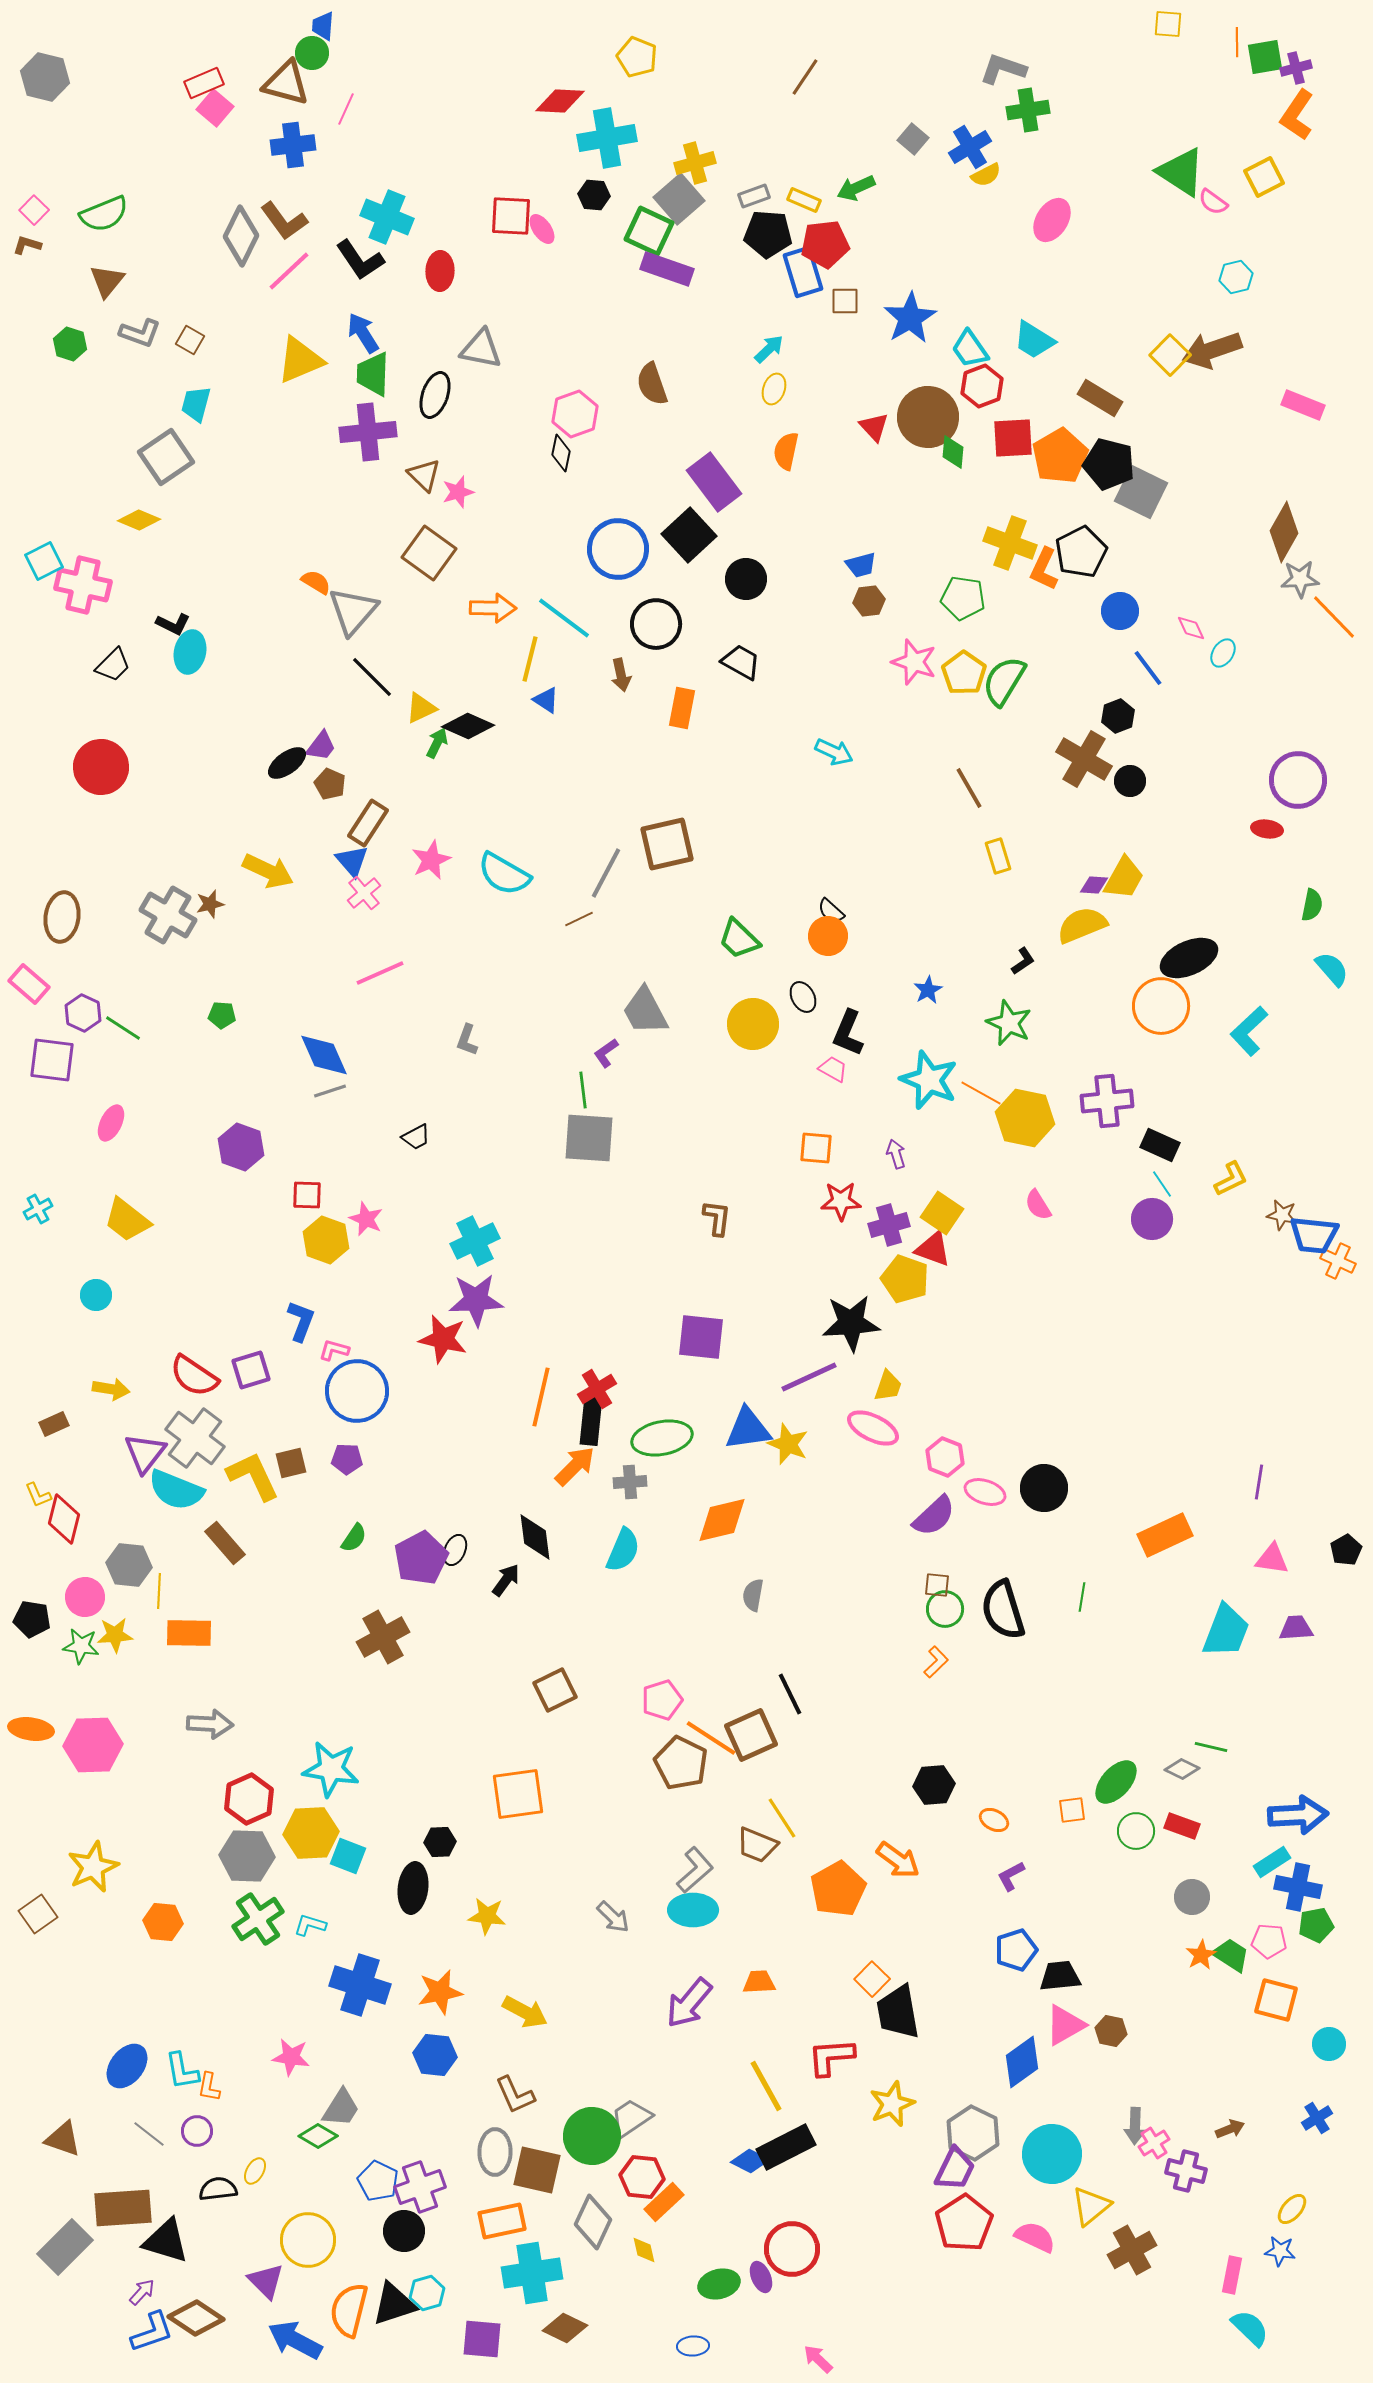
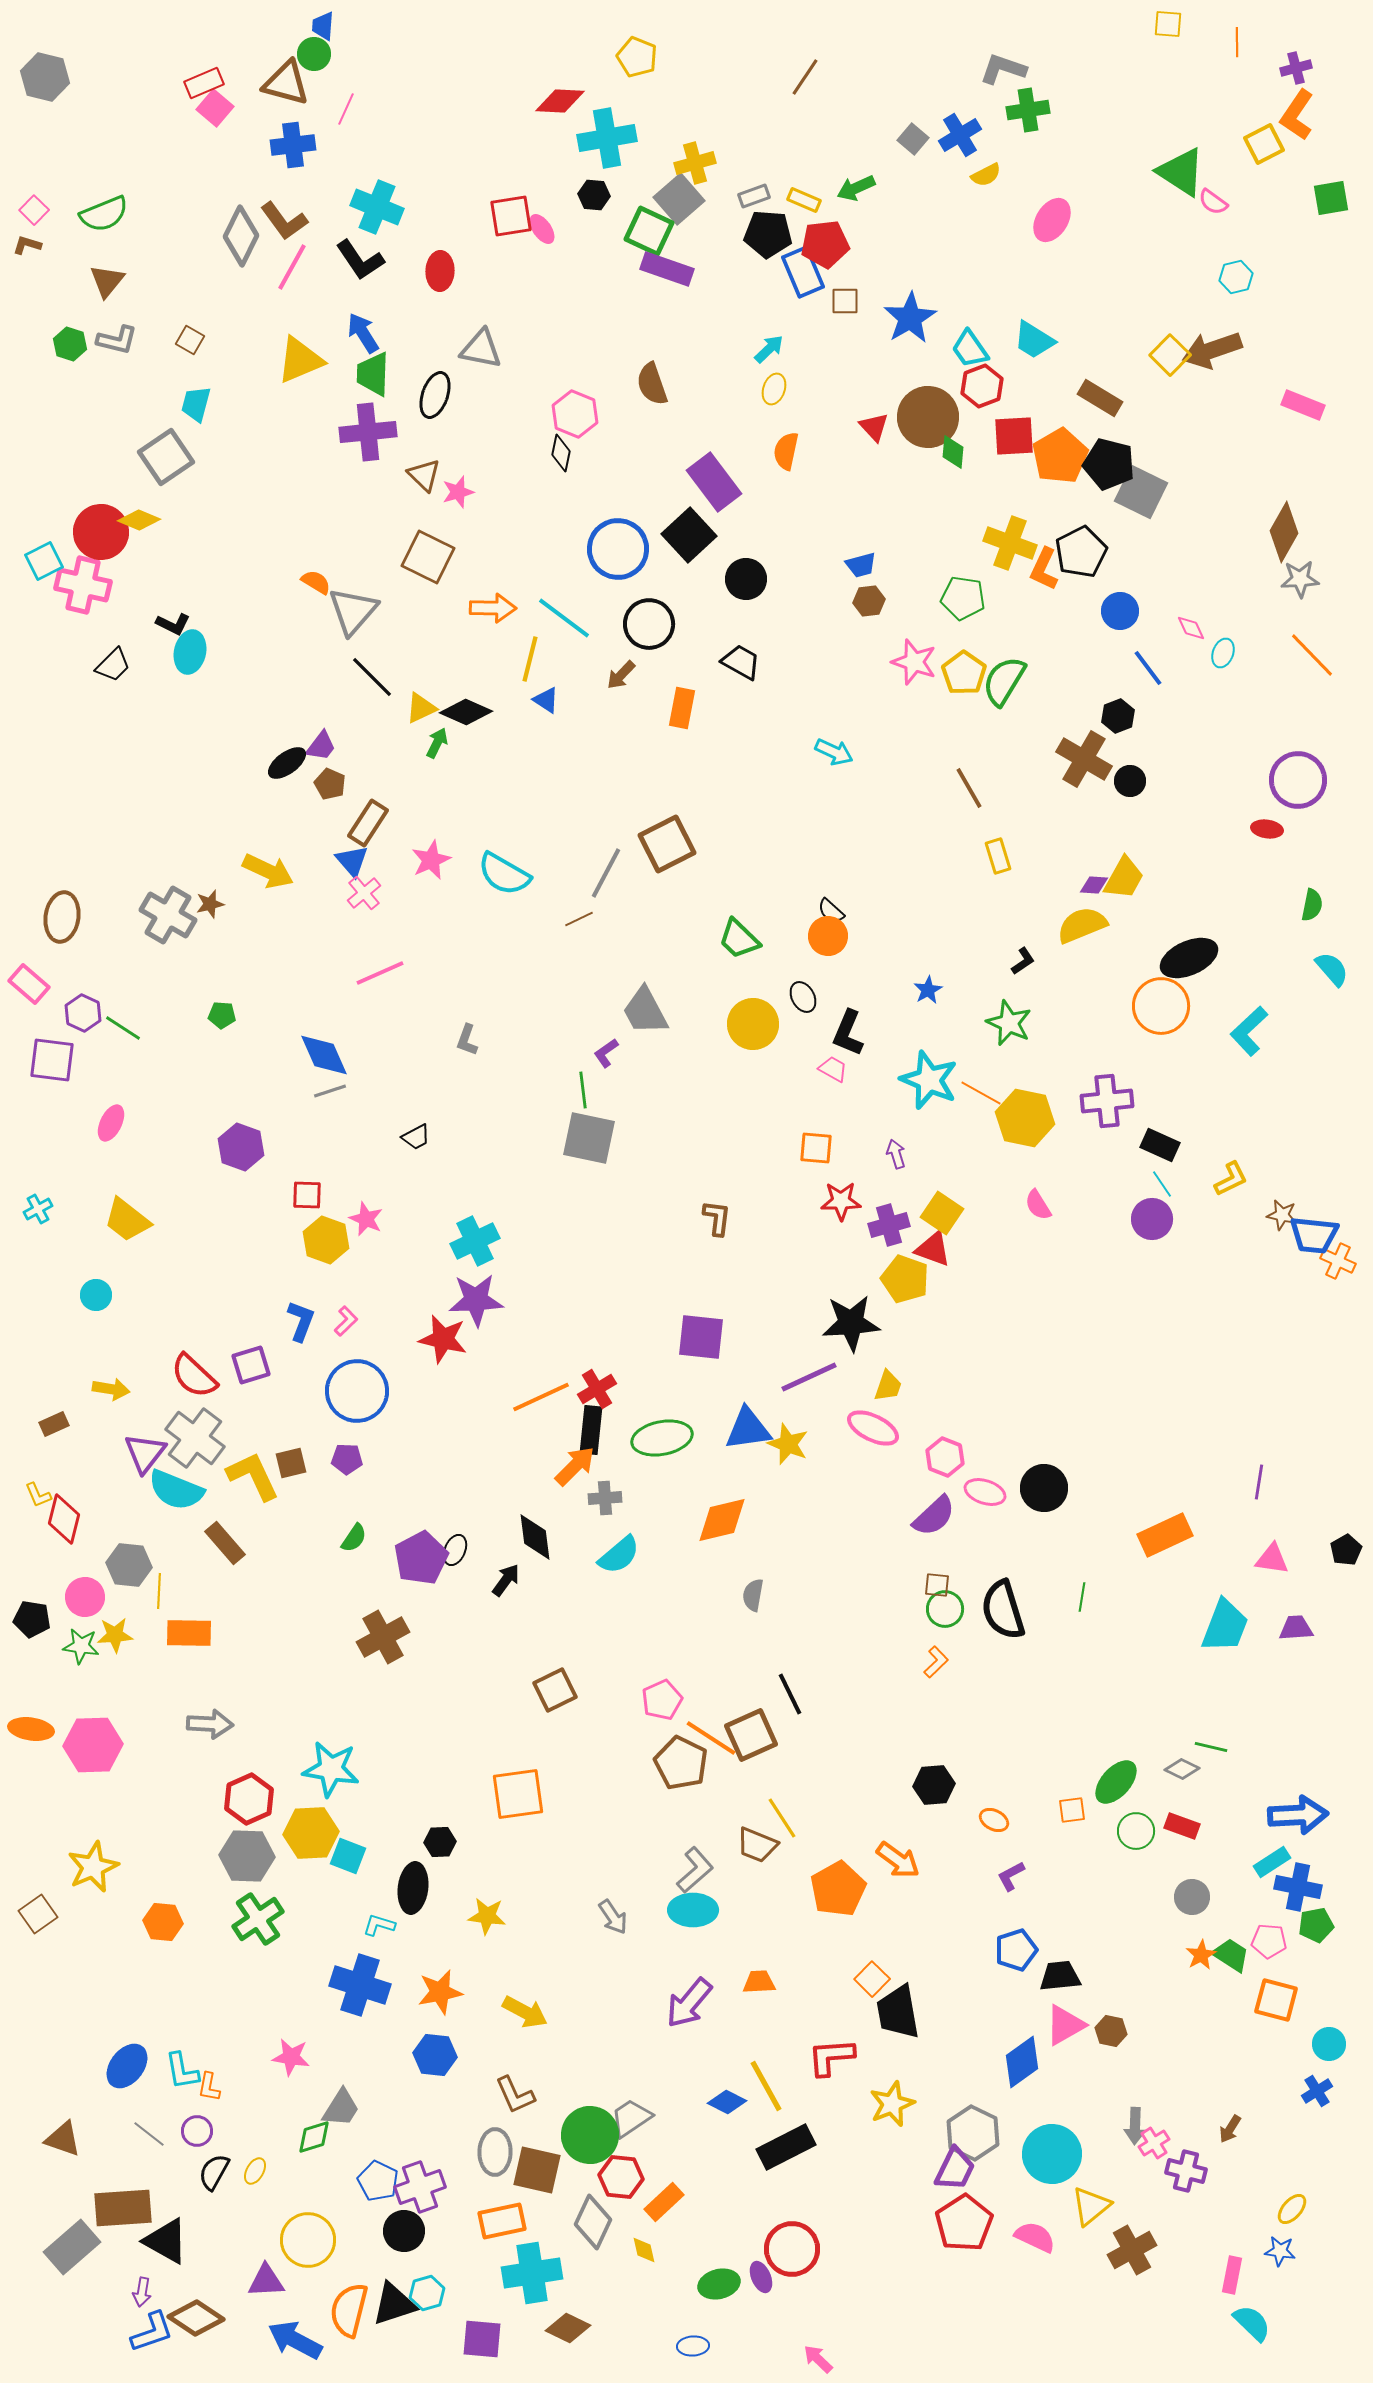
green circle at (312, 53): moved 2 px right, 1 px down
green square at (1265, 57): moved 66 px right, 141 px down
blue cross at (970, 147): moved 10 px left, 12 px up
yellow square at (1264, 177): moved 33 px up
red square at (511, 216): rotated 12 degrees counterclockwise
cyan cross at (387, 217): moved 10 px left, 10 px up
pink line at (289, 271): moved 3 px right, 4 px up; rotated 18 degrees counterclockwise
blue rectangle at (803, 272): rotated 6 degrees counterclockwise
gray L-shape at (140, 333): moved 23 px left, 7 px down; rotated 6 degrees counterclockwise
pink hexagon at (575, 414): rotated 18 degrees counterclockwise
red square at (1013, 438): moved 1 px right, 2 px up
brown square at (429, 553): moved 1 px left, 4 px down; rotated 10 degrees counterclockwise
orange line at (1334, 617): moved 22 px left, 38 px down
black circle at (656, 624): moved 7 px left
cyan ellipse at (1223, 653): rotated 12 degrees counterclockwise
brown arrow at (621, 675): rotated 56 degrees clockwise
black diamond at (468, 726): moved 2 px left, 14 px up
red circle at (101, 767): moved 235 px up
brown square at (667, 844): rotated 14 degrees counterclockwise
gray square at (589, 1138): rotated 8 degrees clockwise
pink L-shape at (334, 1350): moved 12 px right, 29 px up; rotated 120 degrees clockwise
purple square at (251, 1370): moved 5 px up
red semicircle at (194, 1376): rotated 9 degrees clockwise
orange line at (541, 1397): rotated 52 degrees clockwise
black rectangle at (591, 1421): moved 9 px down
gray cross at (630, 1482): moved 25 px left, 16 px down
cyan semicircle at (623, 1550): moved 4 px left, 5 px down; rotated 27 degrees clockwise
cyan trapezoid at (1226, 1631): moved 1 px left, 5 px up
pink pentagon at (662, 1700): rotated 6 degrees counterclockwise
gray arrow at (613, 1917): rotated 12 degrees clockwise
cyan L-shape at (310, 1925): moved 69 px right
blue cross at (1317, 2118): moved 27 px up
brown arrow at (1230, 2129): rotated 144 degrees clockwise
green diamond at (318, 2136): moved 4 px left, 1 px down; rotated 48 degrees counterclockwise
green circle at (592, 2136): moved 2 px left, 1 px up
blue diamond at (750, 2161): moved 23 px left, 59 px up
red hexagon at (642, 2177): moved 21 px left
black semicircle at (218, 2189): moved 4 px left, 17 px up; rotated 54 degrees counterclockwise
black triangle at (166, 2241): rotated 12 degrees clockwise
gray rectangle at (65, 2247): moved 7 px right; rotated 4 degrees clockwise
purple triangle at (266, 2281): rotated 48 degrees counterclockwise
purple arrow at (142, 2292): rotated 148 degrees clockwise
brown diamond at (565, 2328): moved 3 px right
cyan semicircle at (1250, 2328): moved 2 px right, 5 px up
